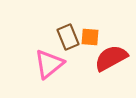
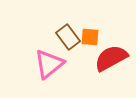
brown rectangle: rotated 15 degrees counterclockwise
